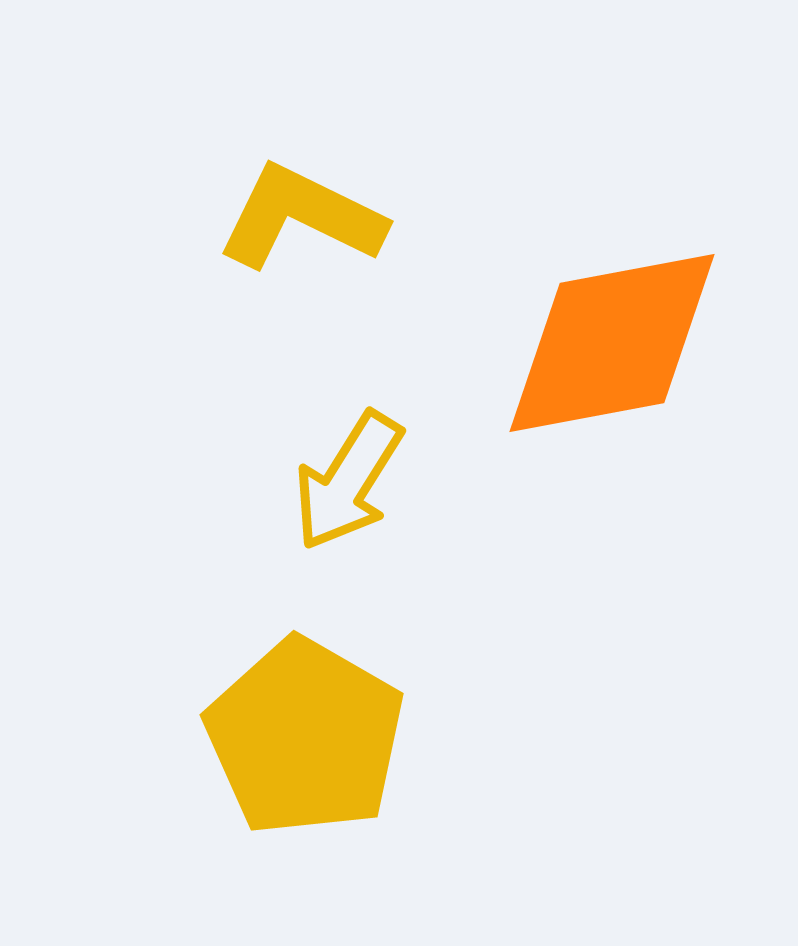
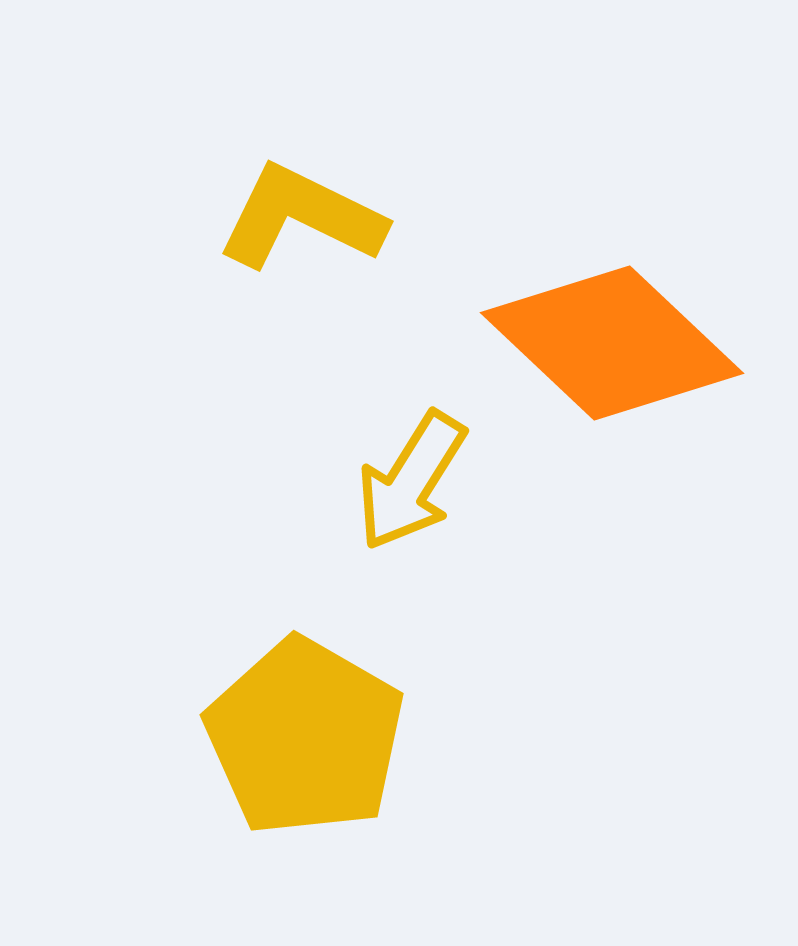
orange diamond: rotated 54 degrees clockwise
yellow arrow: moved 63 px right
